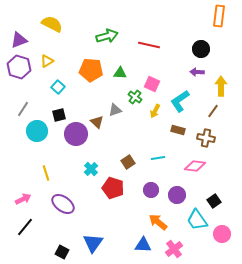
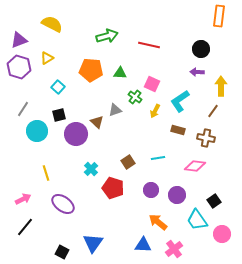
yellow triangle at (47, 61): moved 3 px up
